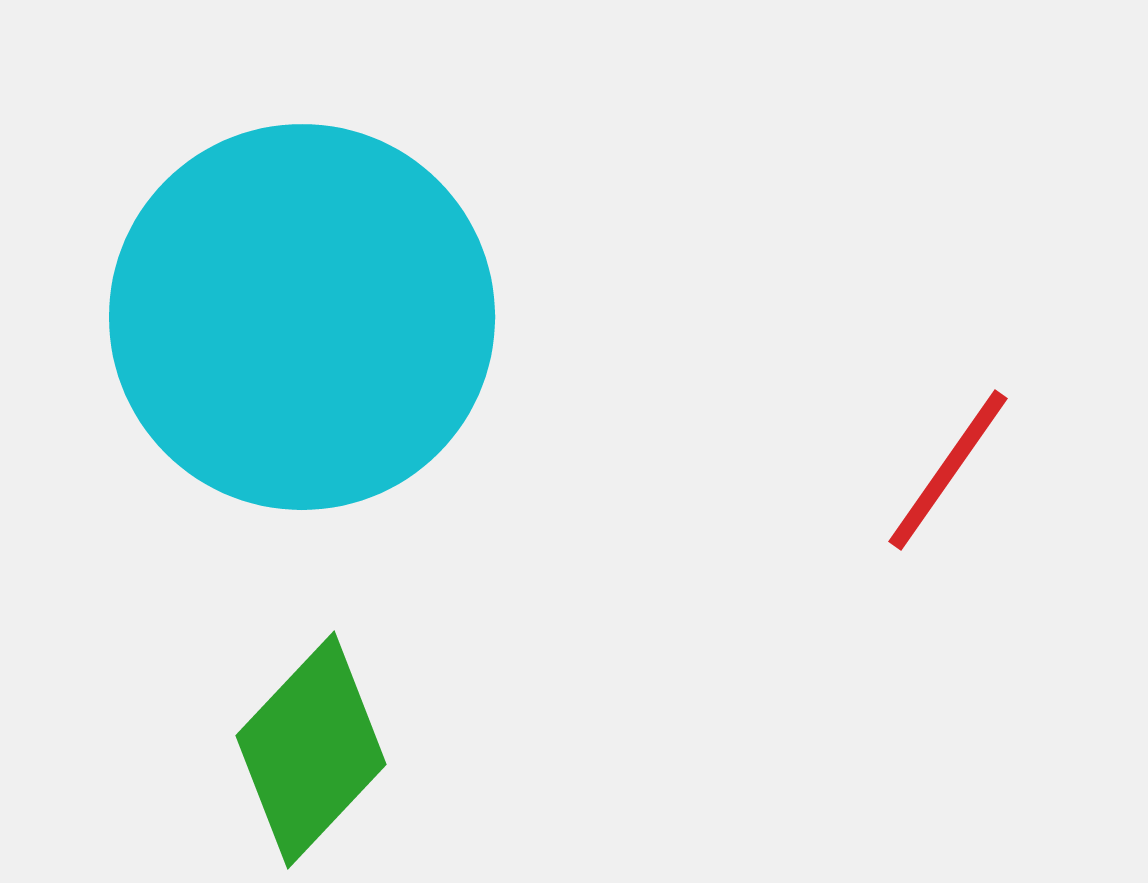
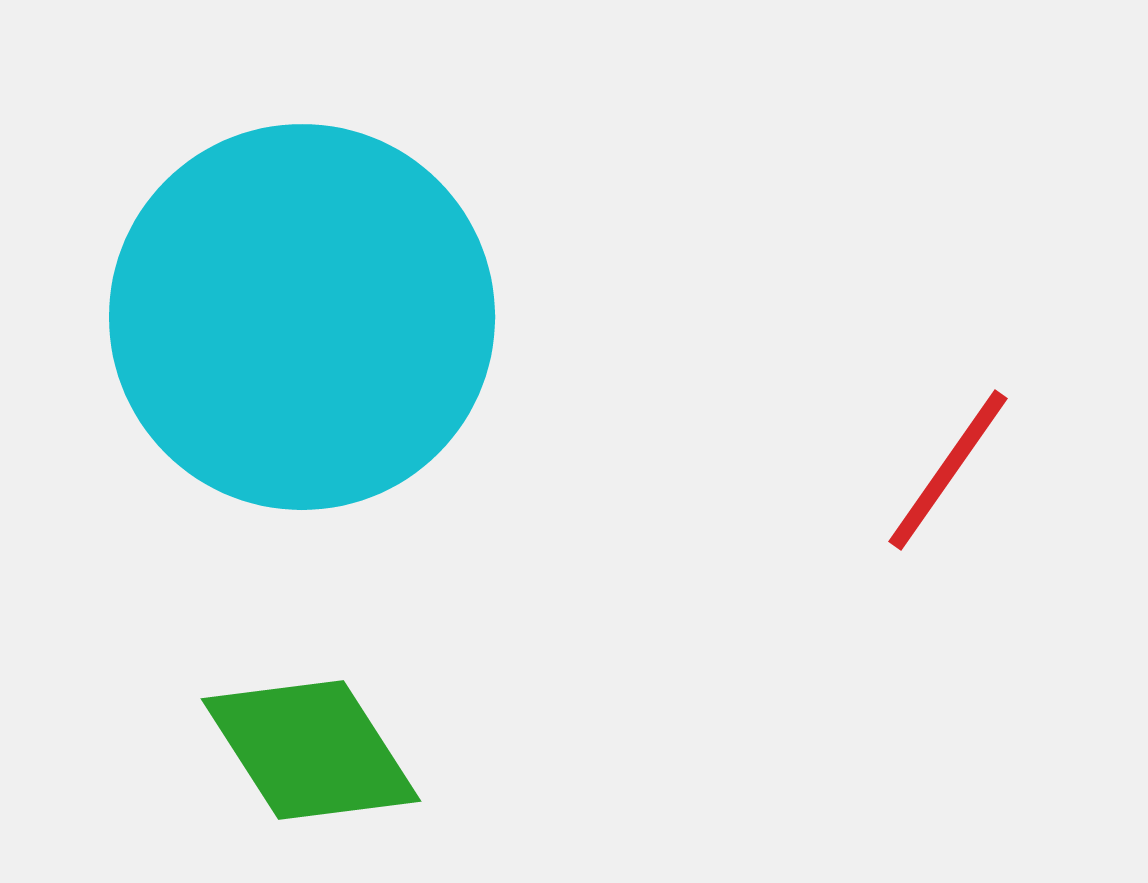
green diamond: rotated 76 degrees counterclockwise
